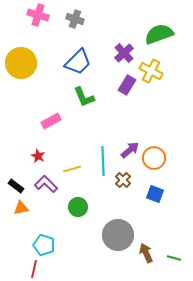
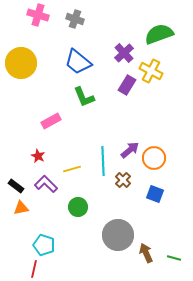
blue trapezoid: rotated 84 degrees clockwise
